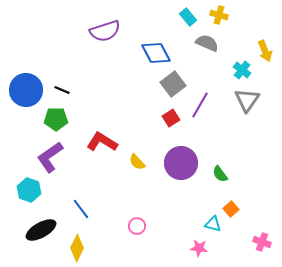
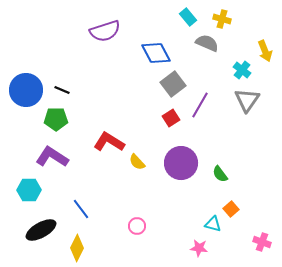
yellow cross: moved 3 px right, 4 px down
red L-shape: moved 7 px right
purple L-shape: moved 2 px right; rotated 68 degrees clockwise
cyan hexagon: rotated 20 degrees counterclockwise
